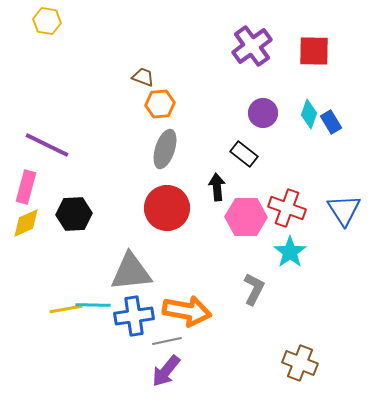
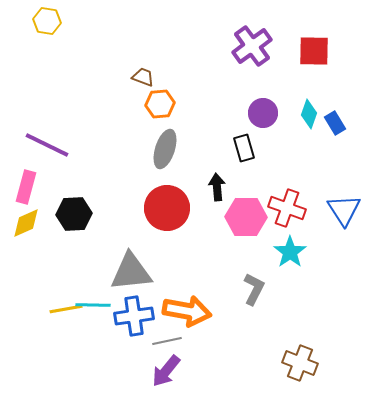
blue rectangle: moved 4 px right, 1 px down
black rectangle: moved 6 px up; rotated 36 degrees clockwise
